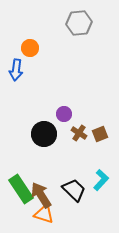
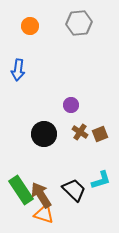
orange circle: moved 22 px up
blue arrow: moved 2 px right
purple circle: moved 7 px right, 9 px up
brown cross: moved 1 px right, 1 px up
cyan L-shape: rotated 30 degrees clockwise
green rectangle: moved 1 px down
